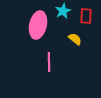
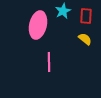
yellow semicircle: moved 10 px right
